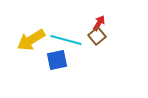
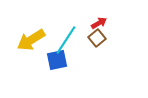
red arrow: rotated 28 degrees clockwise
brown square: moved 2 px down
cyan line: rotated 72 degrees counterclockwise
